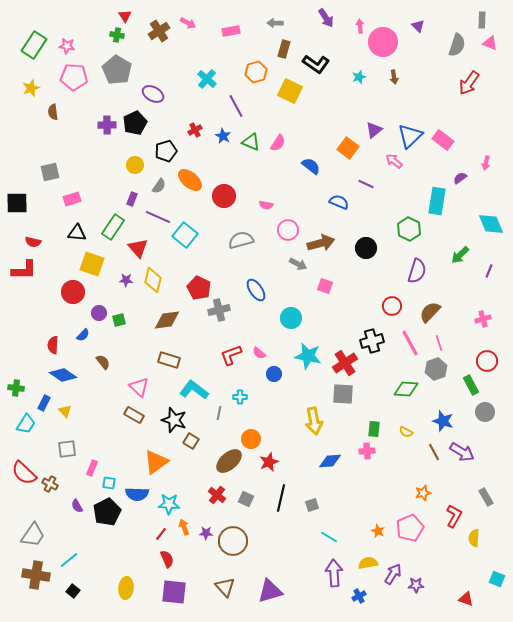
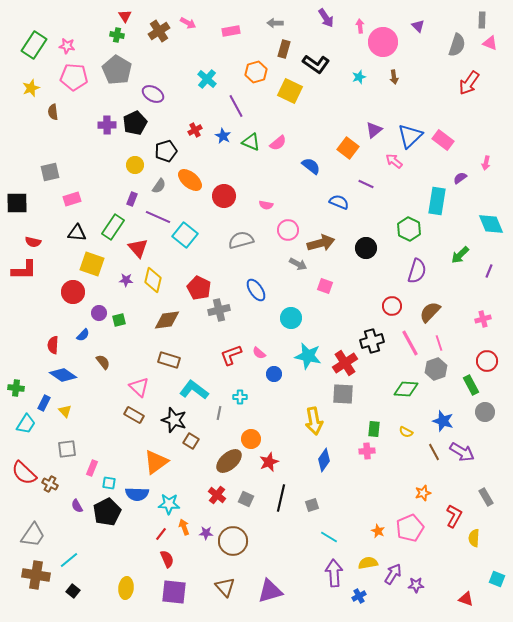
pink semicircle at (278, 143): rotated 18 degrees clockwise
blue diamond at (330, 461): moved 6 px left, 1 px up; rotated 50 degrees counterclockwise
